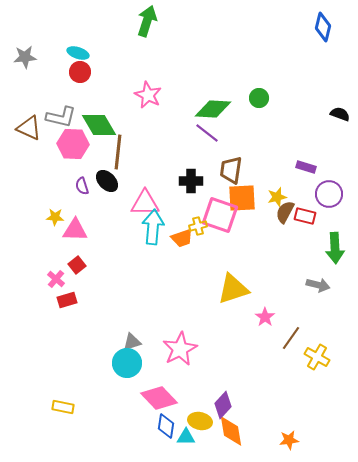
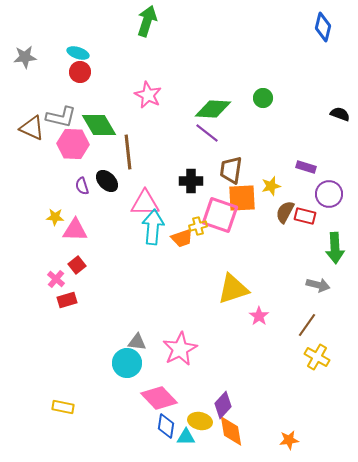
green circle at (259, 98): moved 4 px right
brown triangle at (29, 128): moved 3 px right
brown line at (118, 152): moved 10 px right; rotated 12 degrees counterclockwise
yellow star at (277, 197): moved 6 px left, 11 px up
pink star at (265, 317): moved 6 px left, 1 px up
brown line at (291, 338): moved 16 px right, 13 px up
gray triangle at (132, 342): moved 5 px right; rotated 24 degrees clockwise
